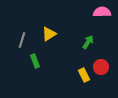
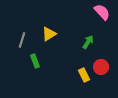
pink semicircle: rotated 48 degrees clockwise
